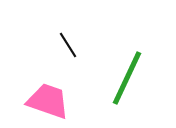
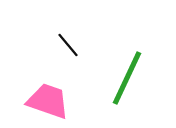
black line: rotated 8 degrees counterclockwise
